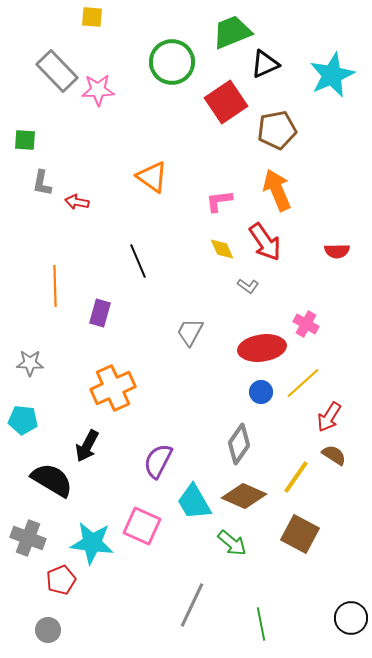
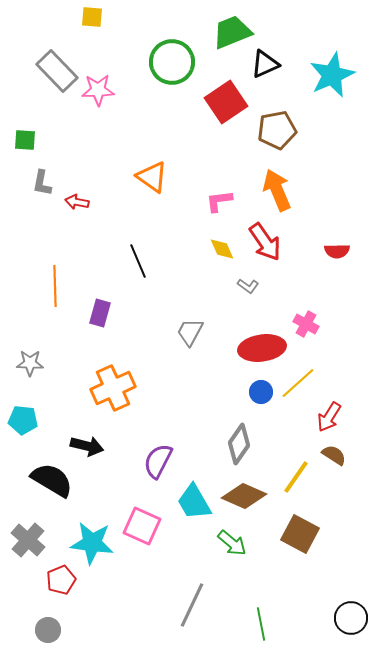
yellow line at (303, 383): moved 5 px left
black arrow at (87, 446): rotated 104 degrees counterclockwise
gray cross at (28, 538): moved 2 px down; rotated 20 degrees clockwise
